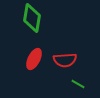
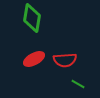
red ellipse: rotated 35 degrees clockwise
